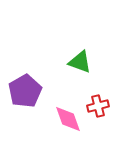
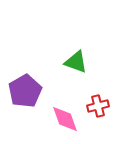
green triangle: moved 4 px left
pink diamond: moved 3 px left
